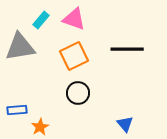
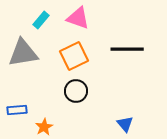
pink triangle: moved 4 px right, 1 px up
gray triangle: moved 3 px right, 6 px down
black circle: moved 2 px left, 2 px up
orange star: moved 4 px right
